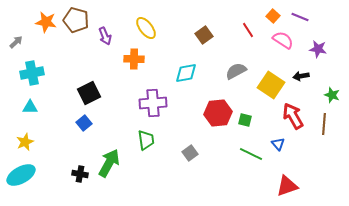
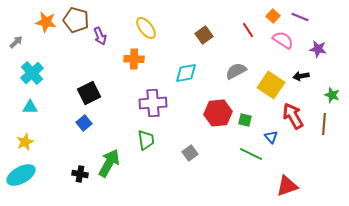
purple arrow: moved 5 px left
cyan cross: rotated 30 degrees counterclockwise
blue triangle: moved 7 px left, 7 px up
